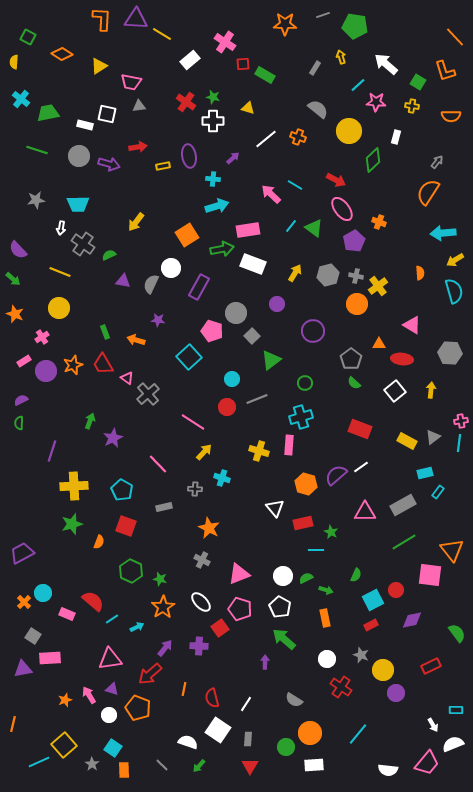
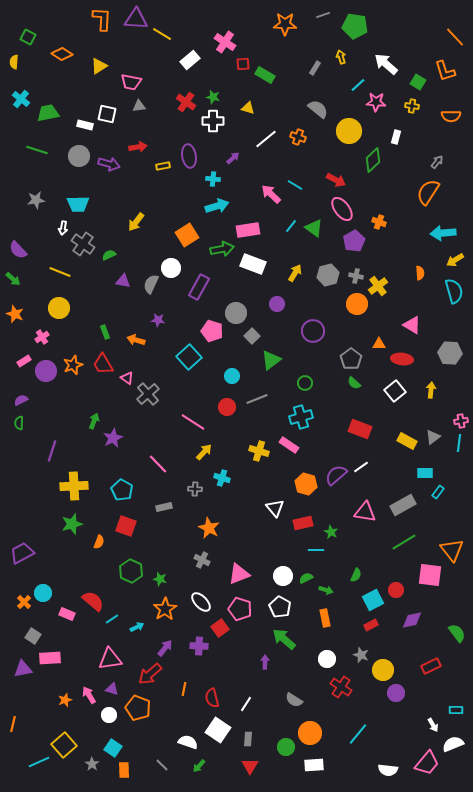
white arrow at (61, 228): moved 2 px right
cyan circle at (232, 379): moved 3 px up
green arrow at (90, 421): moved 4 px right
pink rectangle at (289, 445): rotated 60 degrees counterclockwise
cyan rectangle at (425, 473): rotated 14 degrees clockwise
pink triangle at (365, 512): rotated 10 degrees clockwise
orange star at (163, 607): moved 2 px right, 2 px down
